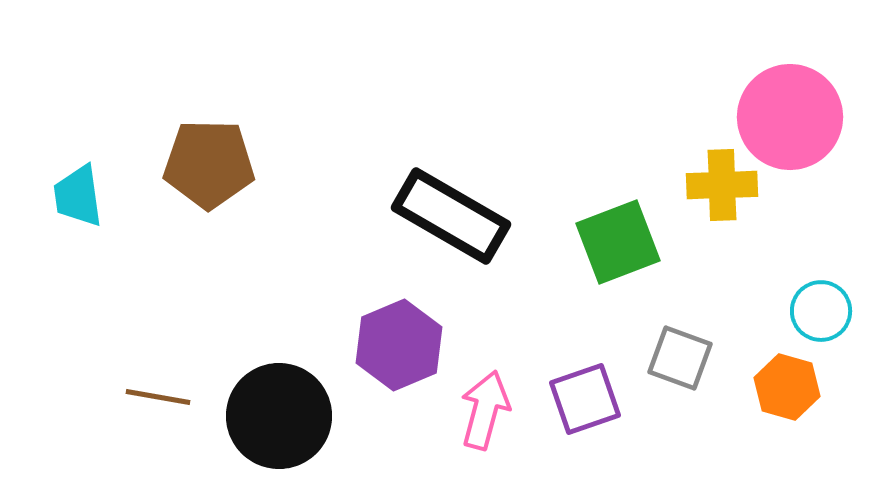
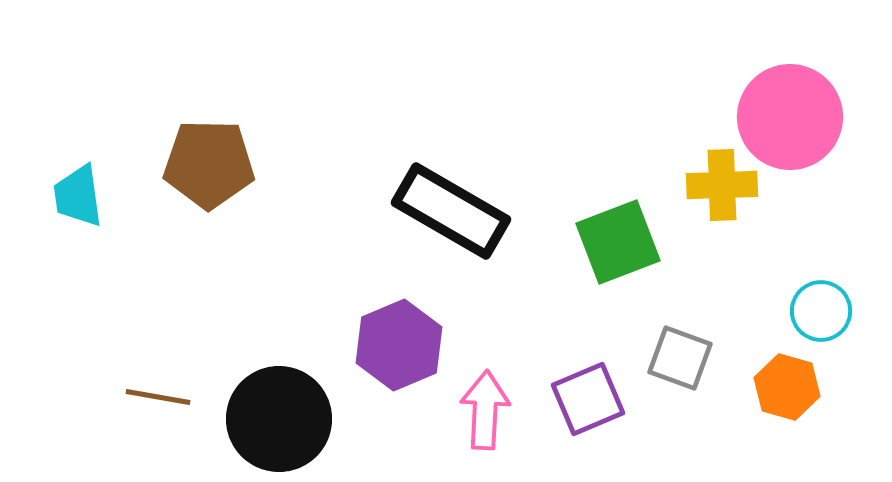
black rectangle: moved 5 px up
purple square: moved 3 px right; rotated 4 degrees counterclockwise
pink arrow: rotated 12 degrees counterclockwise
black circle: moved 3 px down
